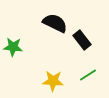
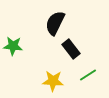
black semicircle: rotated 90 degrees counterclockwise
black rectangle: moved 11 px left, 9 px down
green star: moved 1 px up
